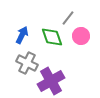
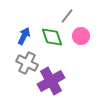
gray line: moved 1 px left, 2 px up
blue arrow: moved 2 px right, 1 px down
